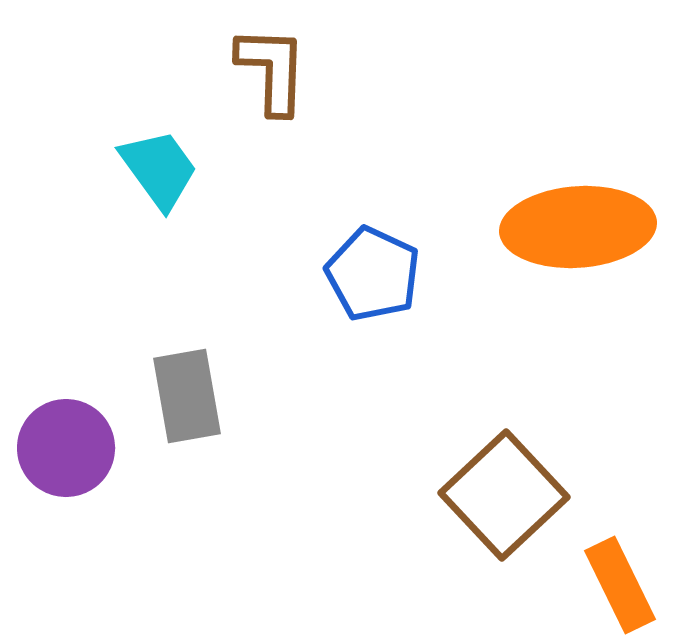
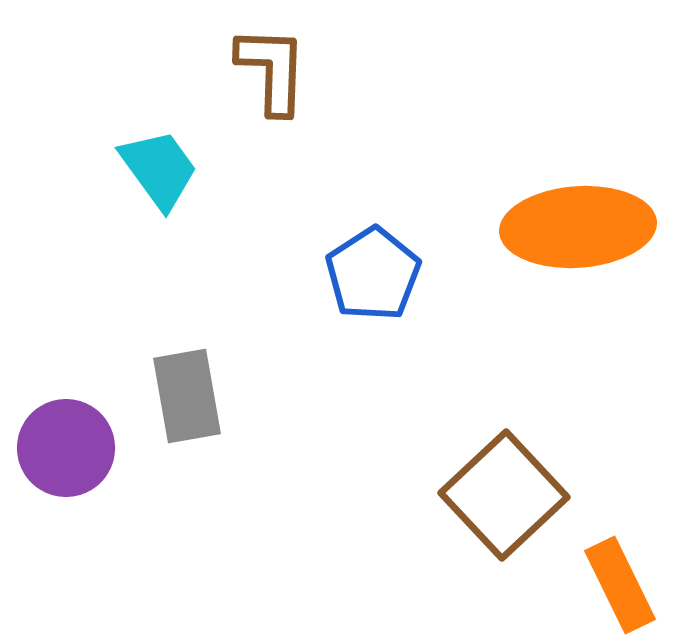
blue pentagon: rotated 14 degrees clockwise
